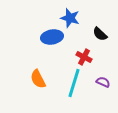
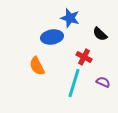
orange semicircle: moved 1 px left, 13 px up
